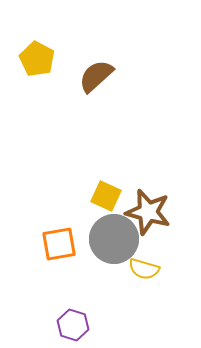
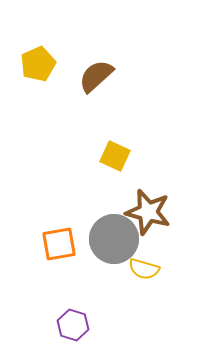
yellow pentagon: moved 1 px right, 5 px down; rotated 20 degrees clockwise
yellow square: moved 9 px right, 40 px up
